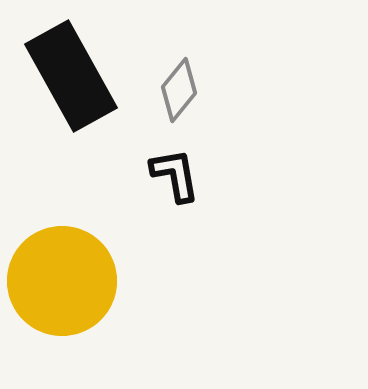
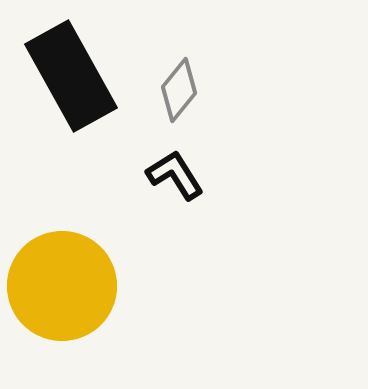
black L-shape: rotated 22 degrees counterclockwise
yellow circle: moved 5 px down
